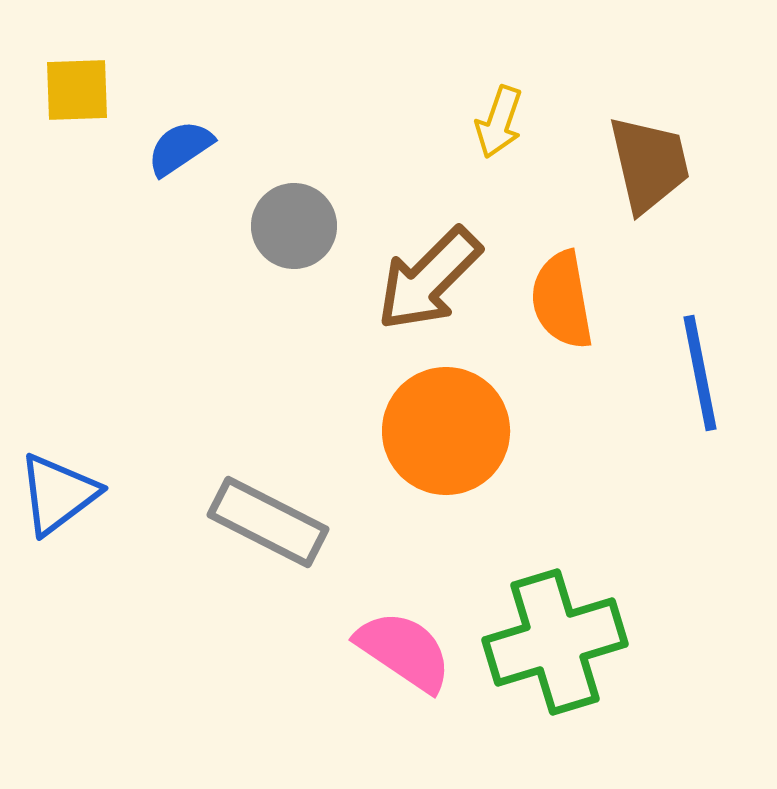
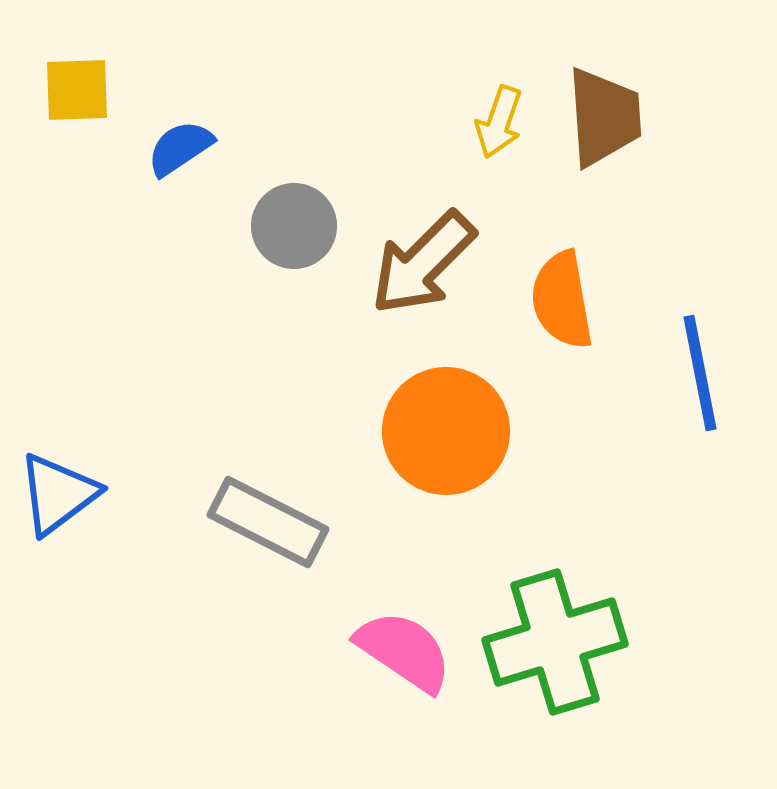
brown trapezoid: moved 45 px left, 47 px up; rotated 9 degrees clockwise
brown arrow: moved 6 px left, 16 px up
